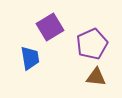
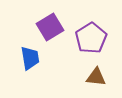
purple pentagon: moved 1 px left, 6 px up; rotated 8 degrees counterclockwise
